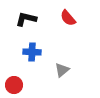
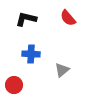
blue cross: moved 1 px left, 2 px down
